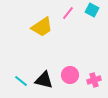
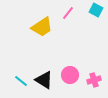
cyan square: moved 4 px right
black triangle: rotated 18 degrees clockwise
